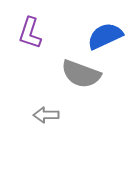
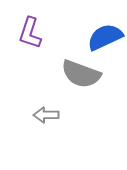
blue semicircle: moved 1 px down
